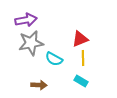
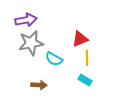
yellow line: moved 4 px right
cyan rectangle: moved 4 px right, 1 px up
